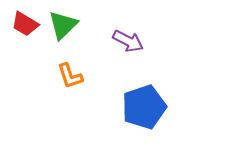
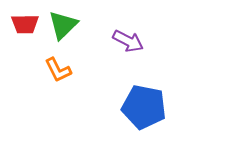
red trapezoid: rotated 32 degrees counterclockwise
orange L-shape: moved 12 px left, 6 px up; rotated 8 degrees counterclockwise
blue pentagon: rotated 30 degrees clockwise
